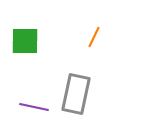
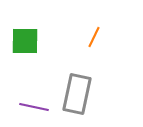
gray rectangle: moved 1 px right
